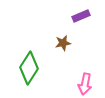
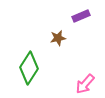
brown star: moved 5 px left, 5 px up
pink arrow: rotated 30 degrees clockwise
